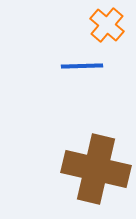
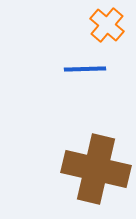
blue line: moved 3 px right, 3 px down
